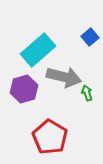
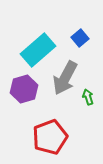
blue square: moved 10 px left, 1 px down
gray arrow: moved 1 px right, 1 px down; rotated 104 degrees clockwise
green arrow: moved 1 px right, 4 px down
red pentagon: rotated 20 degrees clockwise
